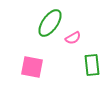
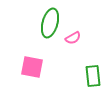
green ellipse: rotated 20 degrees counterclockwise
green rectangle: moved 1 px right, 11 px down
